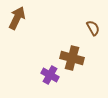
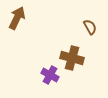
brown semicircle: moved 3 px left, 1 px up
